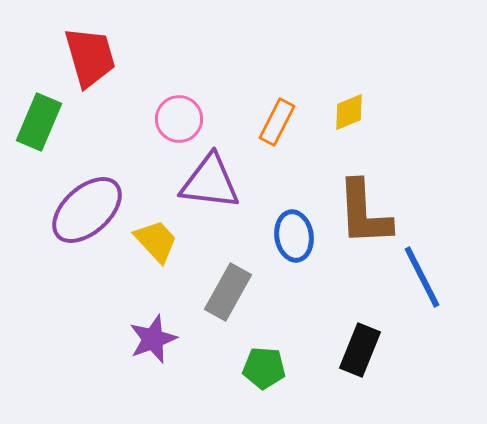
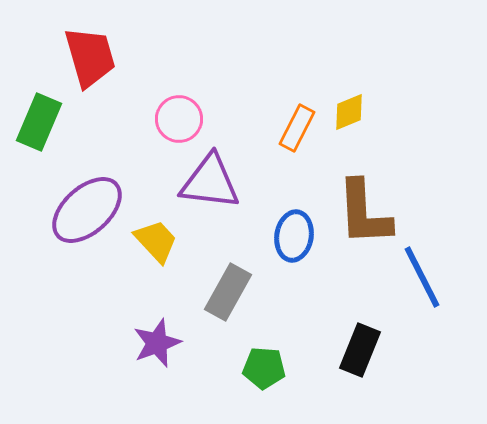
orange rectangle: moved 20 px right, 6 px down
blue ellipse: rotated 18 degrees clockwise
purple star: moved 4 px right, 4 px down
